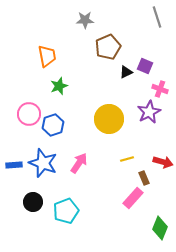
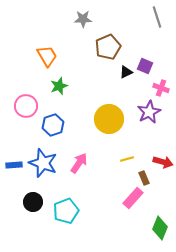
gray star: moved 2 px left, 1 px up
orange trapezoid: rotated 20 degrees counterclockwise
pink cross: moved 1 px right, 1 px up
pink circle: moved 3 px left, 8 px up
